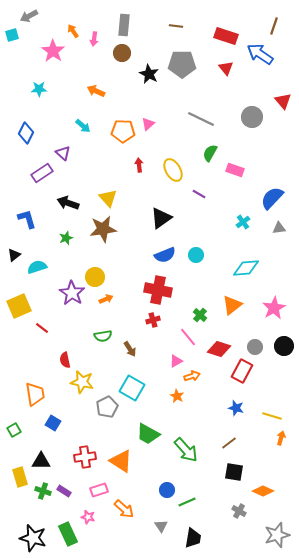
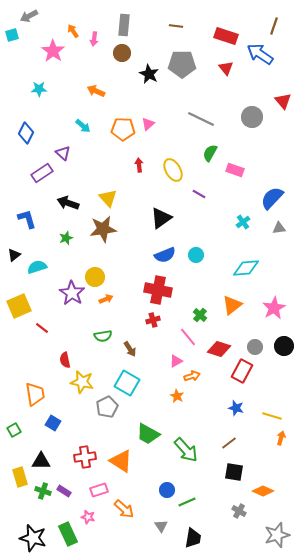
orange pentagon at (123, 131): moved 2 px up
cyan square at (132, 388): moved 5 px left, 5 px up
